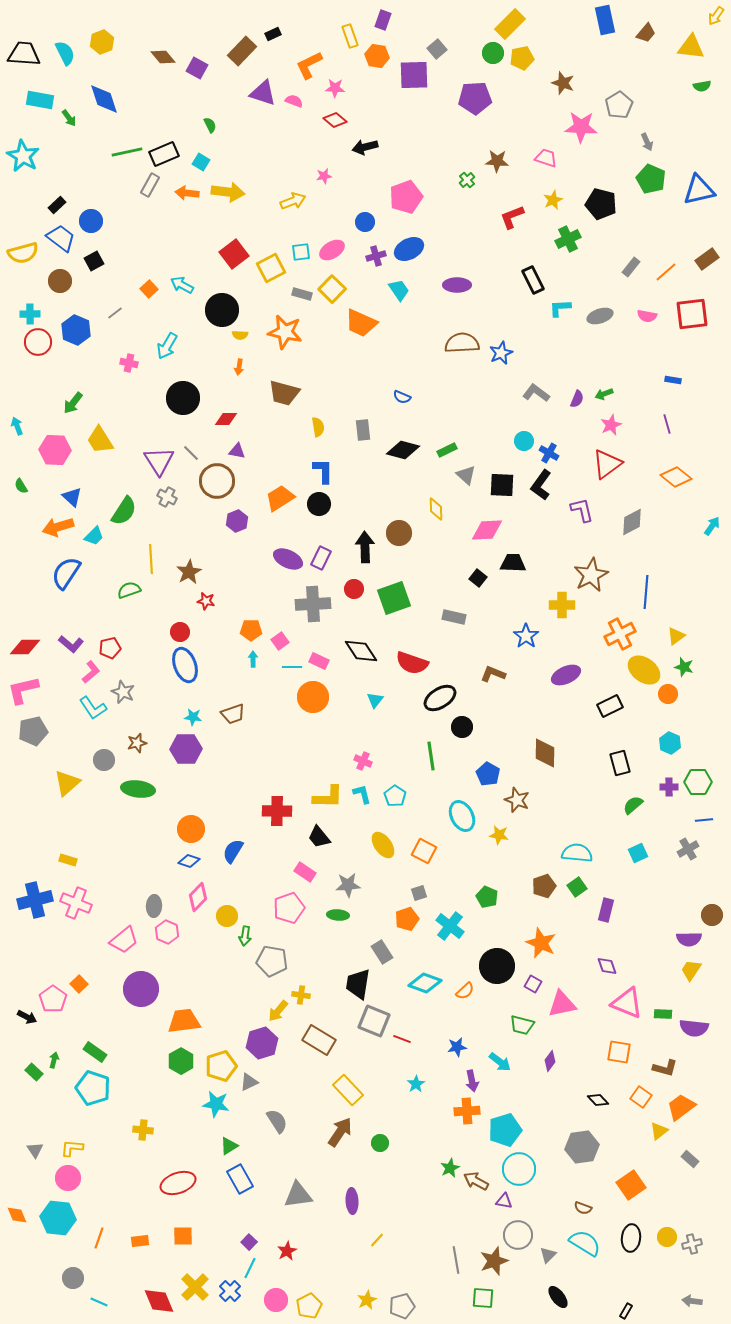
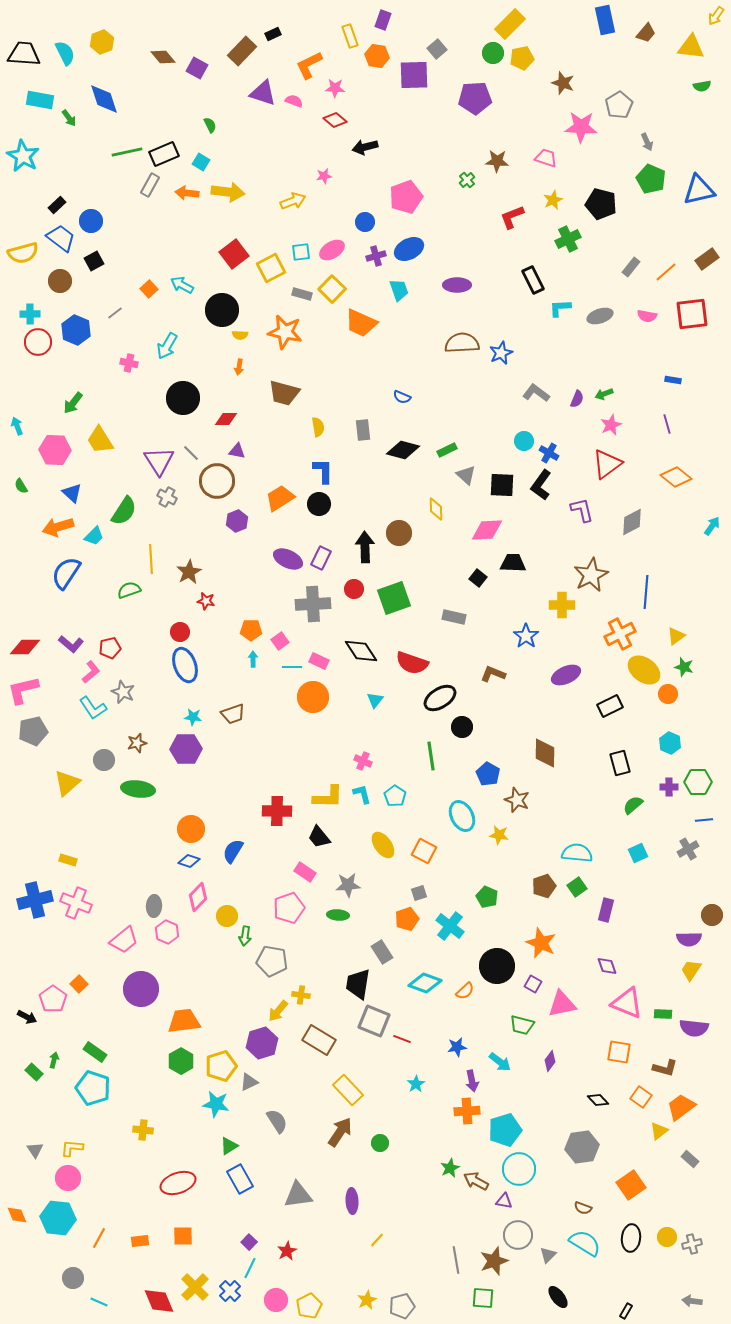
cyan trapezoid at (399, 290): rotated 15 degrees clockwise
blue triangle at (72, 497): moved 4 px up
orange line at (99, 1238): rotated 10 degrees clockwise
